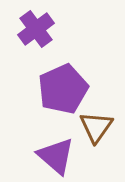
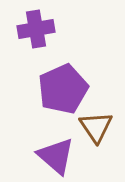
purple cross: rotated 27 degrees clockwise
brown triangle: rotated 9 degrees counterclockwise
